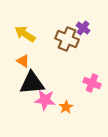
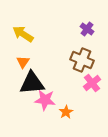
purple cross: moved 4 px right, 1 px down
yellow arrow: moved 2 px left
brown cross: moved 15 px right, 21 px down
orange triangle: moved 1 px down; rotated 32 degrees clockwise
pink cross: rotated 30 degrees clockwise
orange star: moved 5 px down
